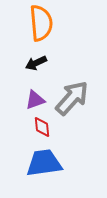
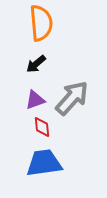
black arrow: moved 1 px down; rotated 15 degrees counterclockwise
